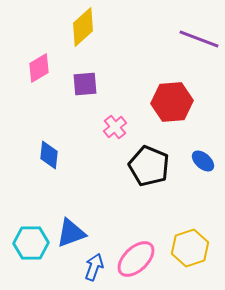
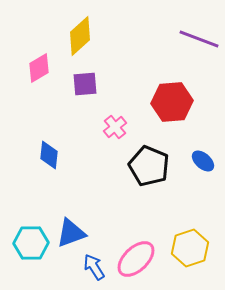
yellow diamond: moved 3 px left, 9 px down
blue arrow: rotated 52 degrees counterclockwise
